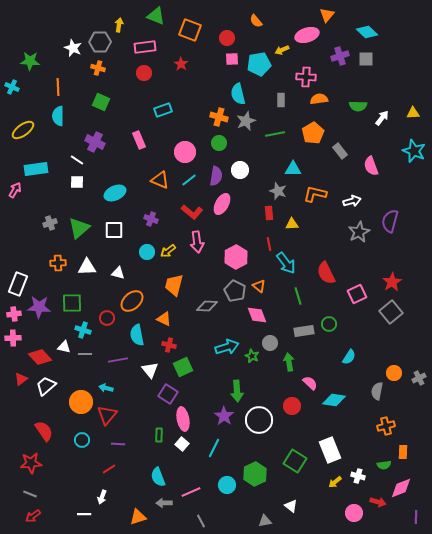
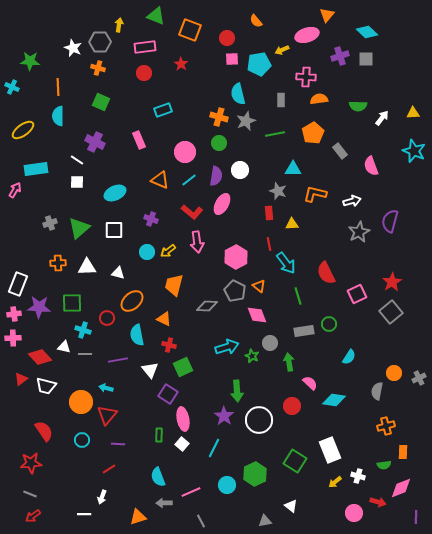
white trapezoid at (46, 386): rotated 125 degrees counterclockwise
